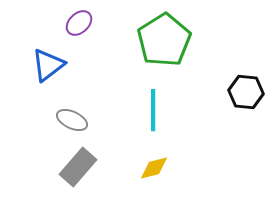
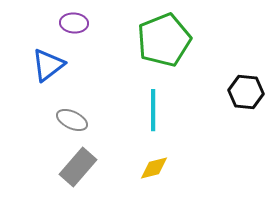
purple ellipse: moved 5 px left; rotated 48 degrees clockwise
green pentagon: rotated 10 degrees clockwise
